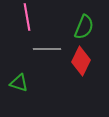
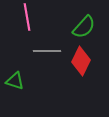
green semicircle: rotated 20 degrees clockwise
gray line: moved 2 px down
green triangle: moved 4 px left, 2 px up
